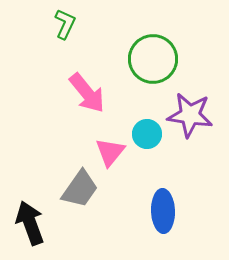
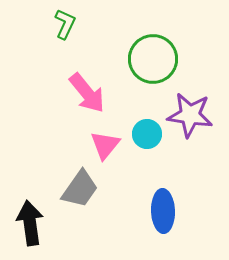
pink triangle: moved 5 px left, 7 px up
black arrow: rotated 12 degrees clockwise
